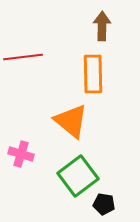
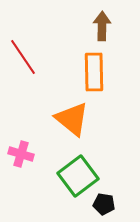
red line: rotated 63 degrees clockwise
orange rectangle: moved 1 px right, 2 px up
orange triangle: moved 1 px right, 2 px up
